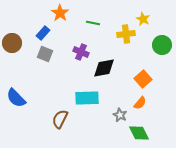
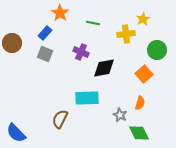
yellow star: rotated 16 degrees clockwise
blue rectangle: moved 2 px right
green circle: moved 5 px left, 5 px down
orange square: moved 1 px right, 5 px up
blue semicircle: moved 35 px down
orange semicircle: rotated 24 degrees counterclockwise
